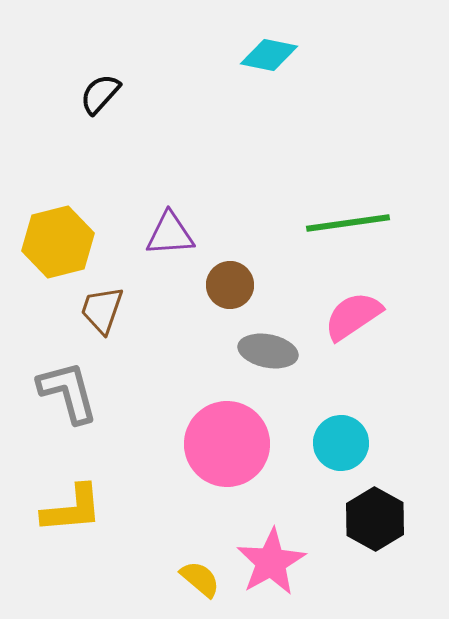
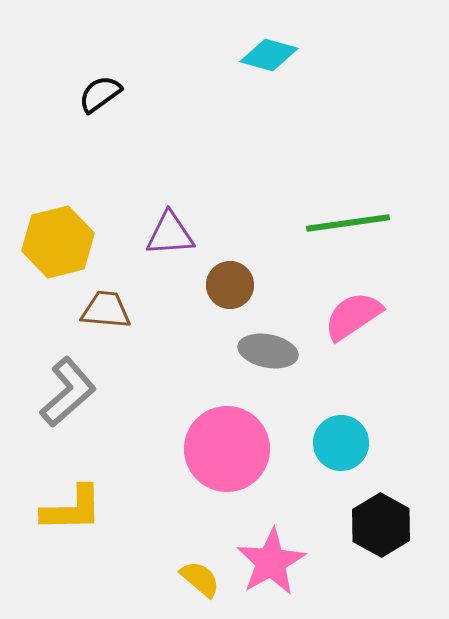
cyan diamond: rotated 4 degrees clockwise
black semicircle: rotated 12 degrees clockwise
brown trapezoid: moved 4 px right; rotated 76 degrees clockwise
gray L-shape: rotated 64 degrees clockwise
pink circle: moved 5 px down
yellow L-shape: rotated 4 degrees clockwise
black hexagon: moved 6 px right, 6 px down
